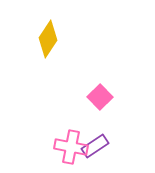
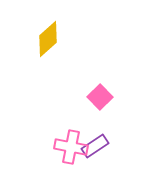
yellow diamond: rotated 15 degrees clockwise
